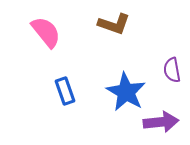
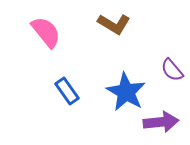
brown L-shape: rotated 12 degrees clockwise
purple semicircle: rotated 30 degrees counterclockwise
blue rectangle: moved 2 px right; rotated 16 degrees counterclockwise
